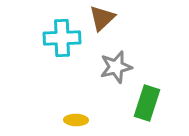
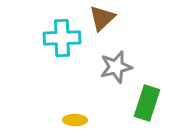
yellow ellipse: moved 1 px left
